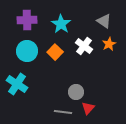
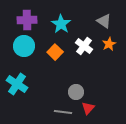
cyan circle: moved 3 px left, 5 px up
